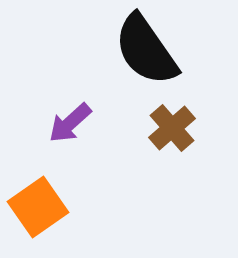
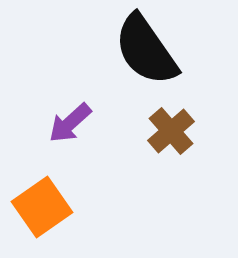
brown cross: moved 1 px left, 3 px down
orange square: moved 4 px right
